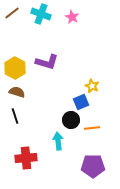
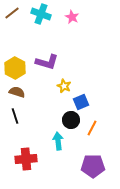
yellow star: moved 28 px left
orange line: rotated 56 degrees counterclockwise
red cross: moved 1 px down
